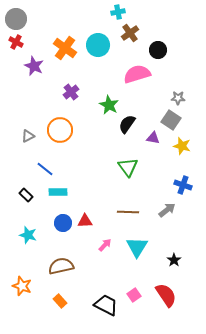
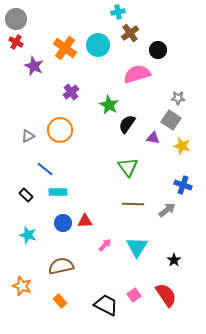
brown line: moved 5 px right, 8 px up
